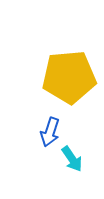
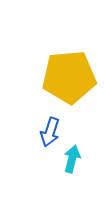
cyan arrow: rotated 132 degrees counterclockwise
